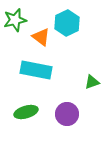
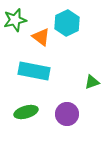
cyan rectangle: moved 2 px left, 1 px down
